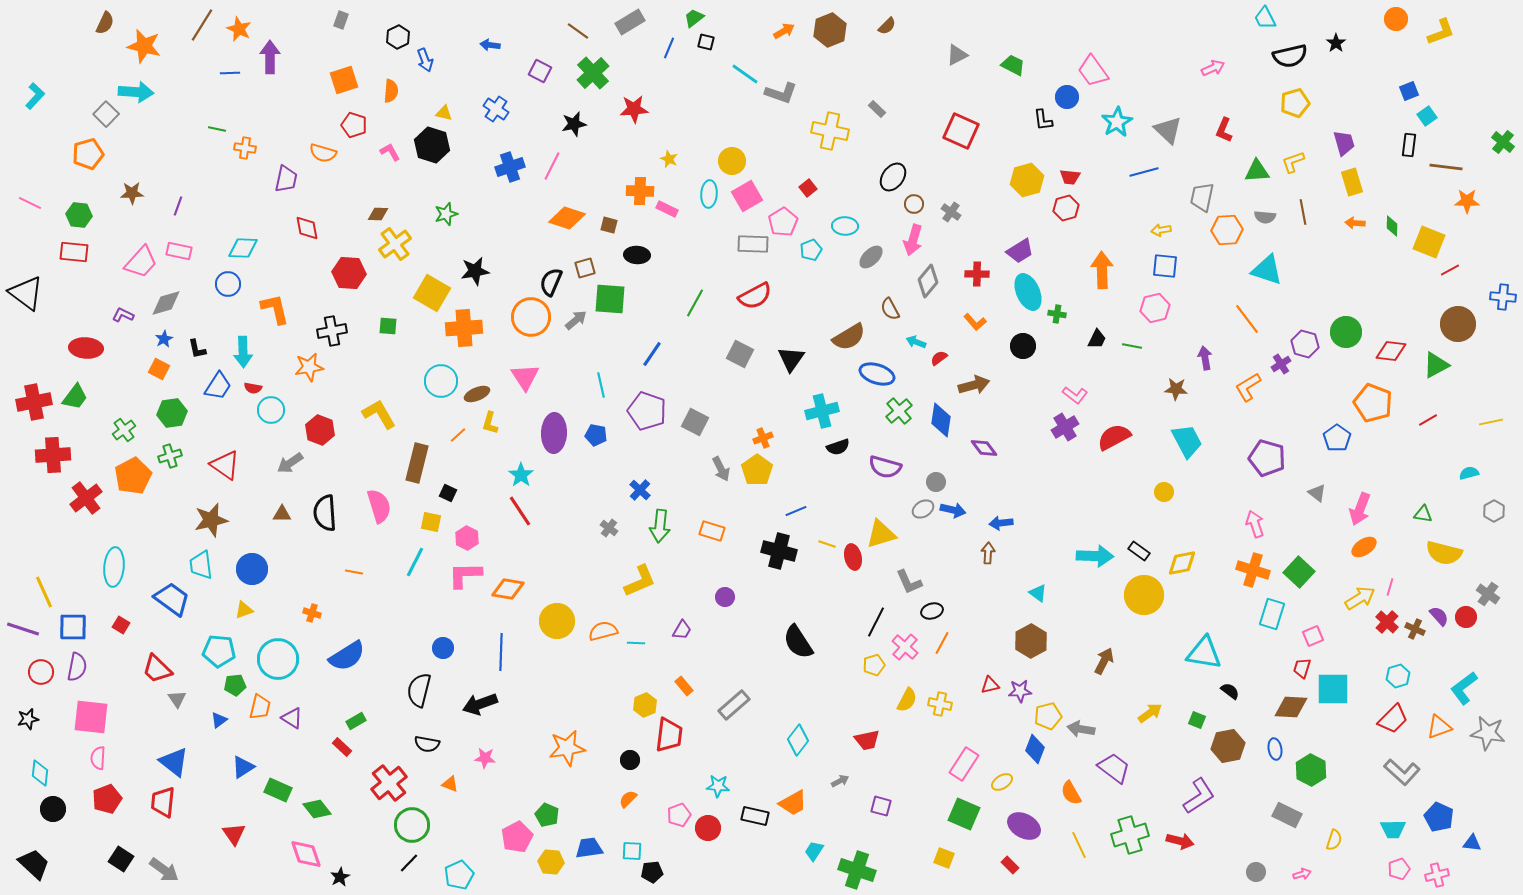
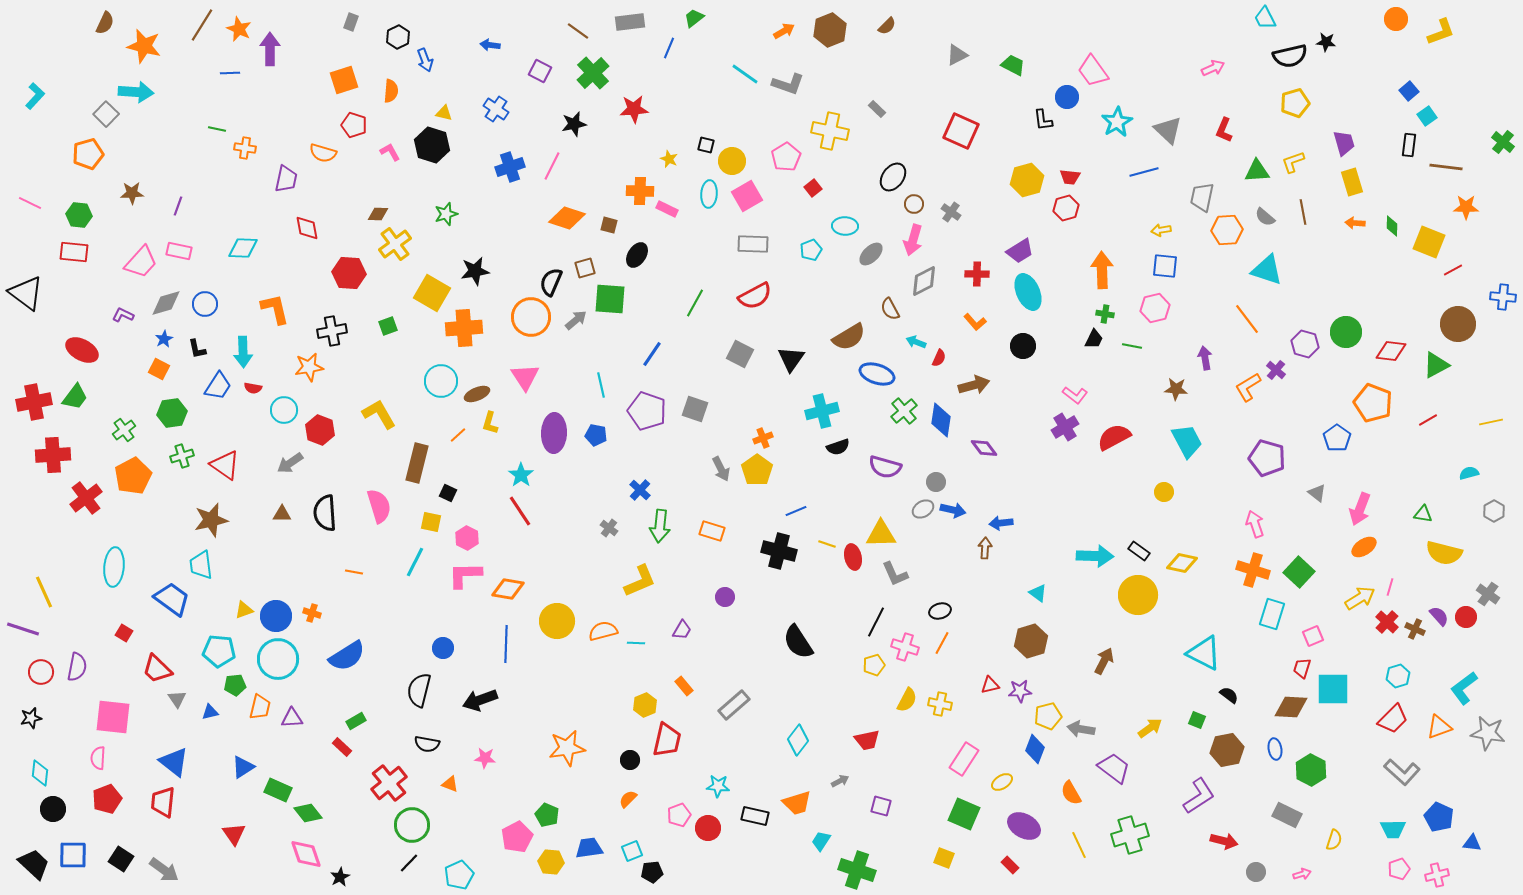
gray rectangle at (341, 20): moved 10 px right, 2 px down
gray rectangle at (630, 22): rotated 24 degrees clockwise
black square at (706, 42): moved 103 px down
black star at (1336, 43): moved 10 px left, 1 px up; rotated 30 degrees counterclockwise
purple arrow at (270, 57): moved 8 px up
blue square at (1409, 91): rotated 18 degrees counterclockwise
gray L-shape at (781, 93): moved 7 px right, 9 px up
red square at (808, 188): moved 5 px right
orange star at (1467, 201): moved 1 px left, 6 px down
gray semicircle at (1265, 217): rotated 35 degrees clockwise
pink pentagon at (783, 222): moved 3 px right, 65 px up
black ellipse at (637, 255): rotated 60 degrees counterclockwise
gray ellipse at (871, 257): moved 3 px up
red line at (1450, 270): moved 3 px right
gray diamond at (928, 281): moved 4 px left; rotated 24 degrees clockwise
blue circle at (228, 284): moved 23 px left, 20 px down
green cross at (1057, 314): moved 48 px right
green square at (388, 326): rotated 24 degrees counterclockwise
black trapezoid at (1097, 339): moved 3 px left
red ellipse at (86, 348): moved 4 px left, 2 px down; rotated 24 degrees clockwise
red semicircle at (939, 358): rotated 150 degrees clockwise
purple cross at (1281, 364): moved 5 px left, 6 px down; rotated 18 degrees counterclockwise
cyan circle at (271, 410): moved 13 px right
green cross at (899, 411): moved 5 px right
gray square at (695, 422): moved 13 px up; rotated 8 degrees counterclockwise
green cross at (170, 456): moved 12 px right
yellow triangle at (881, 534): rotated 16 degrees clockwise
brown arrow at (988, 553): moved 3 px left, 5 px up
yellow diamond at (1182, 563): rotated 24 degrees clockwise
blue circle at (252, 569): moved 24 px right, 47 px down
gray L-shape at (909, 582): moved 14 px left, 8 px up
yellow circle at (1144, 595): moved 6 px left
black ellipse at (932, 611): moved 8 px right
red square at (121, 625): moved 3 px right, 8 px down
blue square at (73, 627): moved 228 px down
brown hexagon at (1031, 641): rotated 12 degrees clockwise
pink cross at (905, 647): rotated 24 degrees counterclockwise
blue line at (501, 652): moved 5 px right, 8 px up
cyan triangle at (1204, 653): rotated 18 degrees clockwise
black semicircle at (1230, 691): moved 1 px left, 4 px down
black arrow at (480, 704): moved 4 px up
yellow arrow at (1150, 713): moved 15 px down
pink square at (91, 717): moved 22 px right
purple triangle at (292, 718): rotated 35 degrees counterclockwise
black star at (28, 719): moved 3 px right, 1 px up
blue triangle at (219, 720): moved 9 px left, 8 px up; rotated 24 degrees clockwise
red trapezoid at (669, 735): moved 2 px left, 5 px down; rotated 6 degrees clockwise
brown hexagon at (1228, 746): moved 1 px left, 4 px down
pink rectangle at (964, 764): moved 5 px up
orange trapezoid at (793, 803): moved 4 px right; rotated 12 degrees clockwise
green diamond at (317, 809): moved 9 px left, 4 px down
red arrow at (1180, 841): moved 44 px right
cyan square at (632, 851): rotated 25 degrees counterclockwise
cyan trapezoid at (814, 851): moved 7 px right, 10 px up
